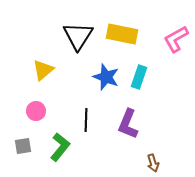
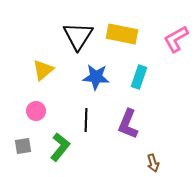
blue star: moved 10 px left; rotated 16 degrees counterclockwise
